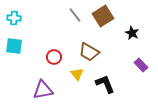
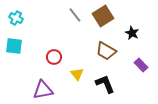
cyan cross: moved 2 px right; rotated 24 degrees clockwise
brown trapezoid: moved 17 px right, 1 px up
